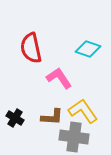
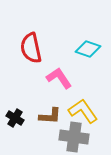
brown L-shape: moved 2 px left, 1 px up
